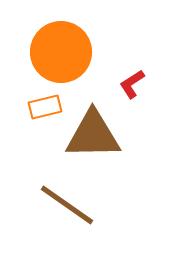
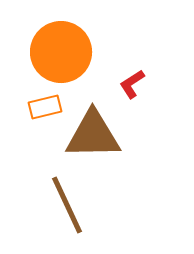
brown line: rotated 30 degrees clockwise
